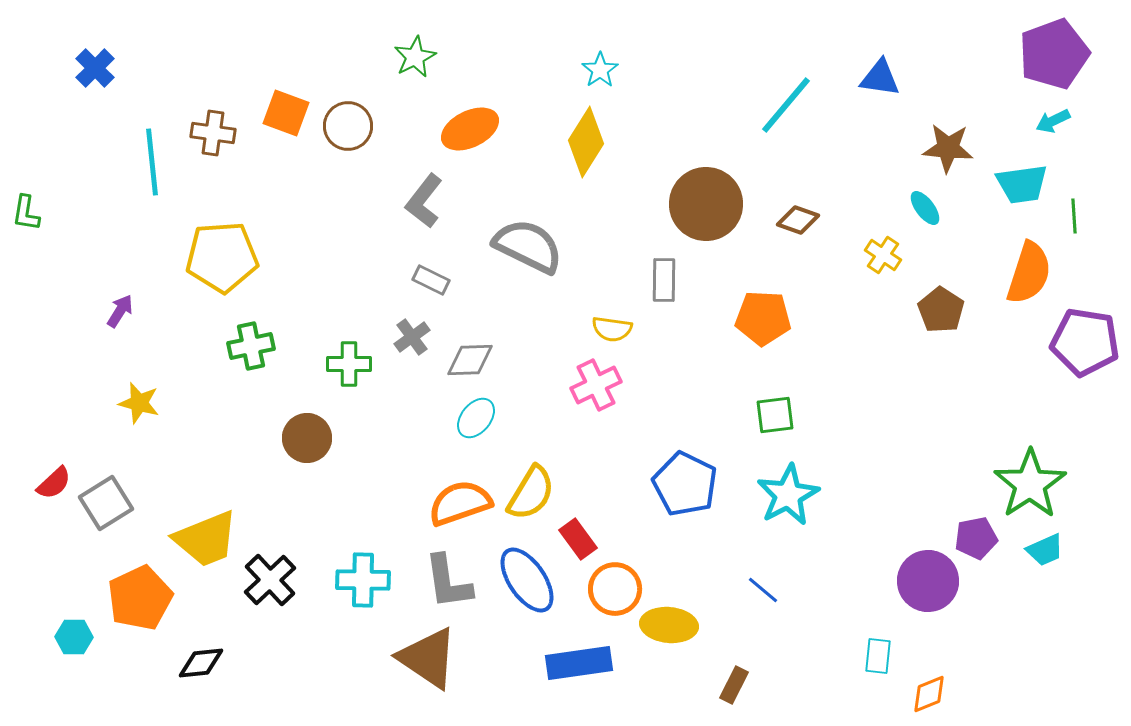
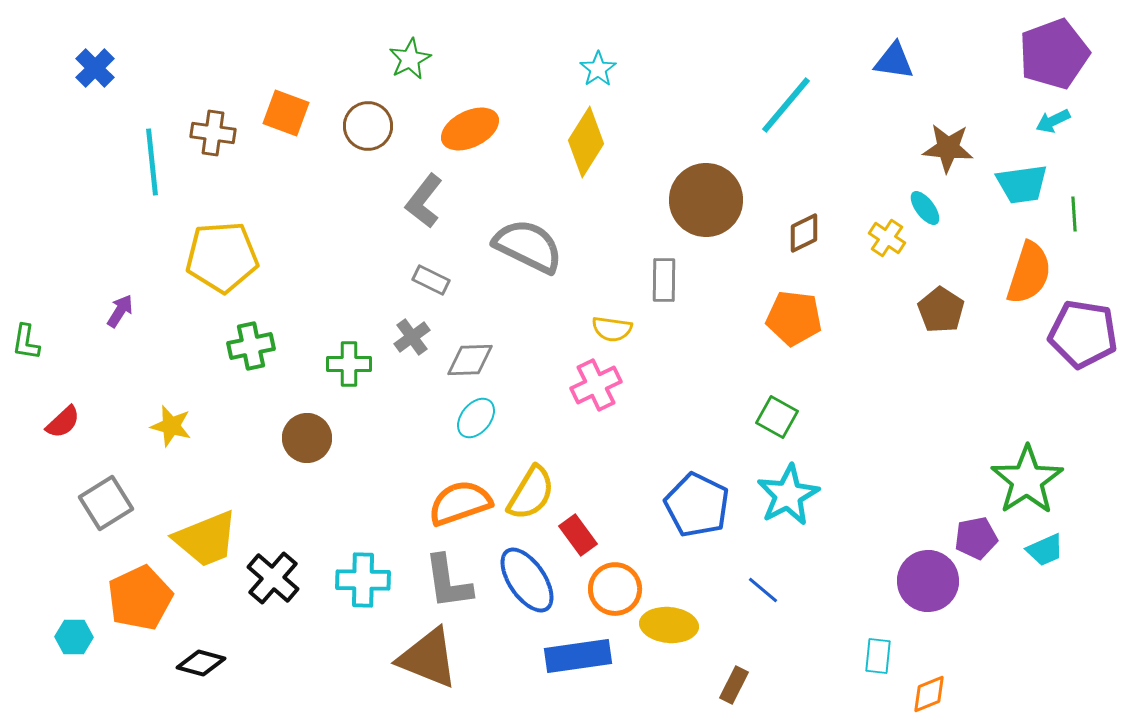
green star at (415, 57): moved 5 px left, 2 px down
cyan star at (600, 70): moved 2 px left, 1 px up
blue triangle at (880, 78): moved 14 px right, 17 px up
brown circle at (348, 126): moved 20 px right
brown circle at (706, 204): moved 4 px up
green L-shape at (26, 213): moved 129 px down
green line at (1074, 216): moved 2 px up
brown diamond at (798, 220): moved 6 px right, 13 px down; rotated 45 degrees counterclockwise
yellow cross at (883, 255): moved 4 px right, 17 px up
orange pentagon at (763, 318): moved 31 px right; rotated 4 degrees clockwise
purple pentagon at (1085, 342): moved 2 px left, 8 px up
yellow star at (139, 403): moved 32 px right, 23 px down
green square at (775, 415): moved 2 px right, 2 px down; rotated 36 degrees clockwise
red semicircle at (54, 483): moved 9 px right, 61 px up
blue pentagon at (685, 484): moved 12 px right, 21 px down
green star at (1030, 484): moved 3 px left, 4 px up
red rectangle at (578, 539): moved 4 px up
black cross at (270, 580): moved 3 px right, 2 px up; rotated 6 degrees counterclockwise
brown triangle at (428, 658): rotated 12 degrees counterclockwise
black diamond at (201, 663): rotated 21 degrees clockwise
blue rectangle at (579, 663): moved 1 px left, 7 px up
